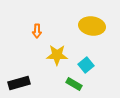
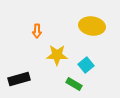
black rectangle: moved 4 px up
